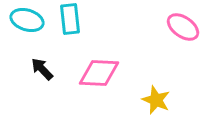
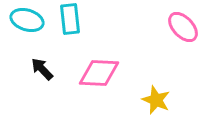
pink ellipse: rotated 12 degrees clockwise
